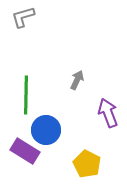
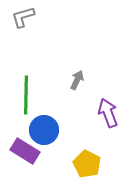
blue circle: moved 2 px left
